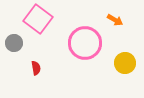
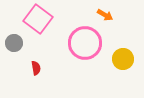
orange arrow: moved 10 px left, 5 px up
yellow circle: moved 2 px left, 4 px up
